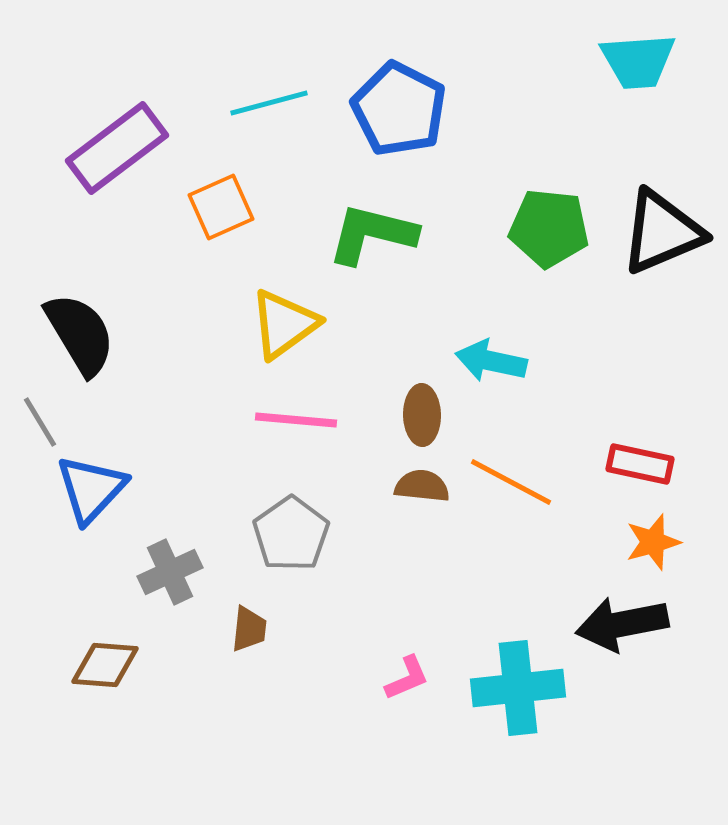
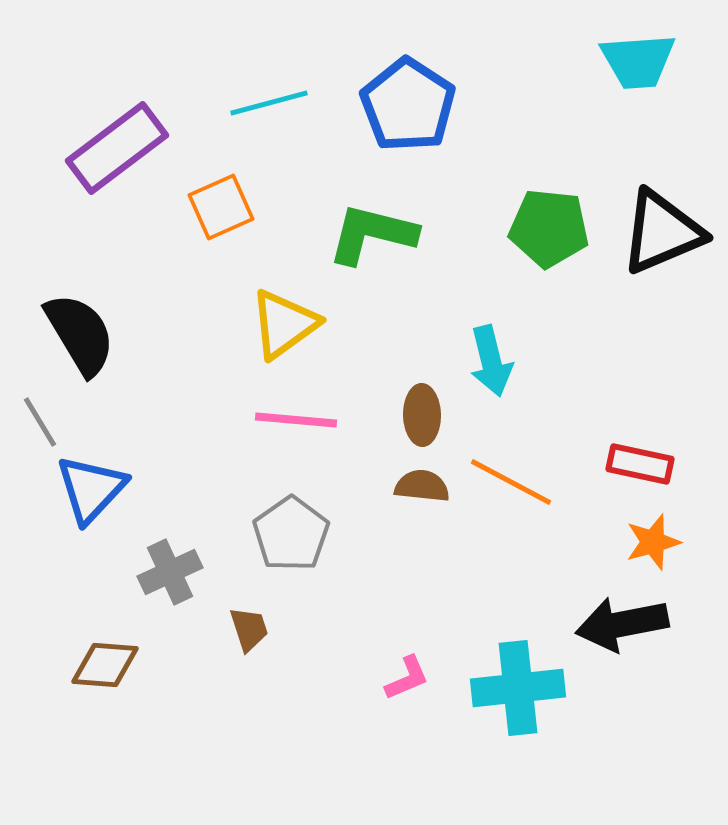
blue pentagon: moved 9 px right, 4 px up; rotated 6 degrees clockwise
cyan arrow: rotated 116 degrees counterclockwise
brown trapezoid: rotated 24 degrees counterclockwise
